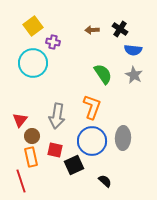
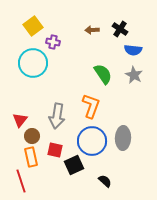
orange L-shape: moved 1 px left, 1 px up
